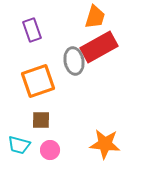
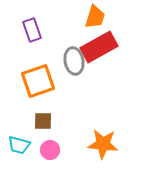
brown square: moved 2 px right, 1 px down
orange star: moved 2 px left
